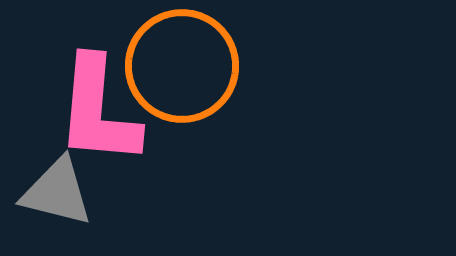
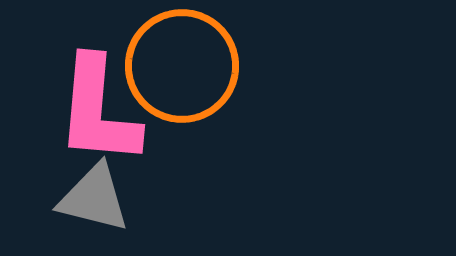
gray triangle: moved 37 px right, 6 px down
